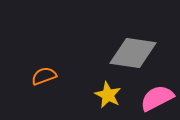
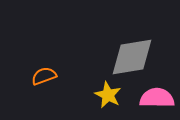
gray diamond: moved 1 px left, 4 px down; rotated 18 degrees counterclockwise
pink semicircle: rotated 28 degrees clockwise
